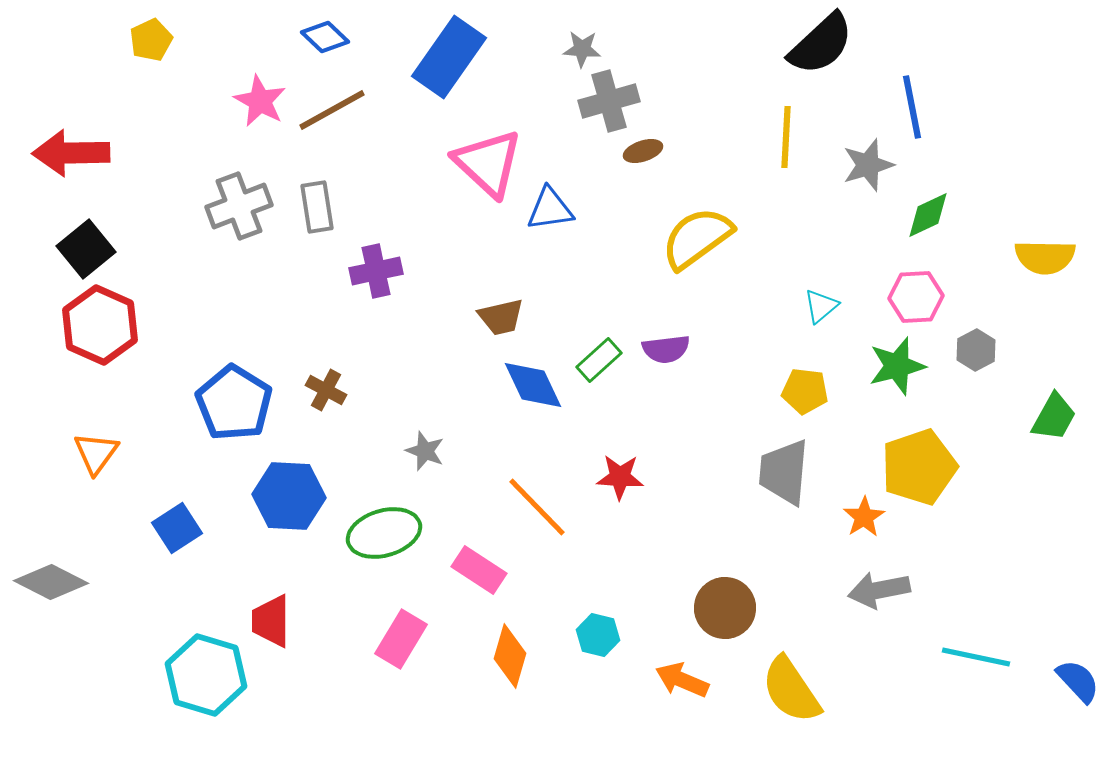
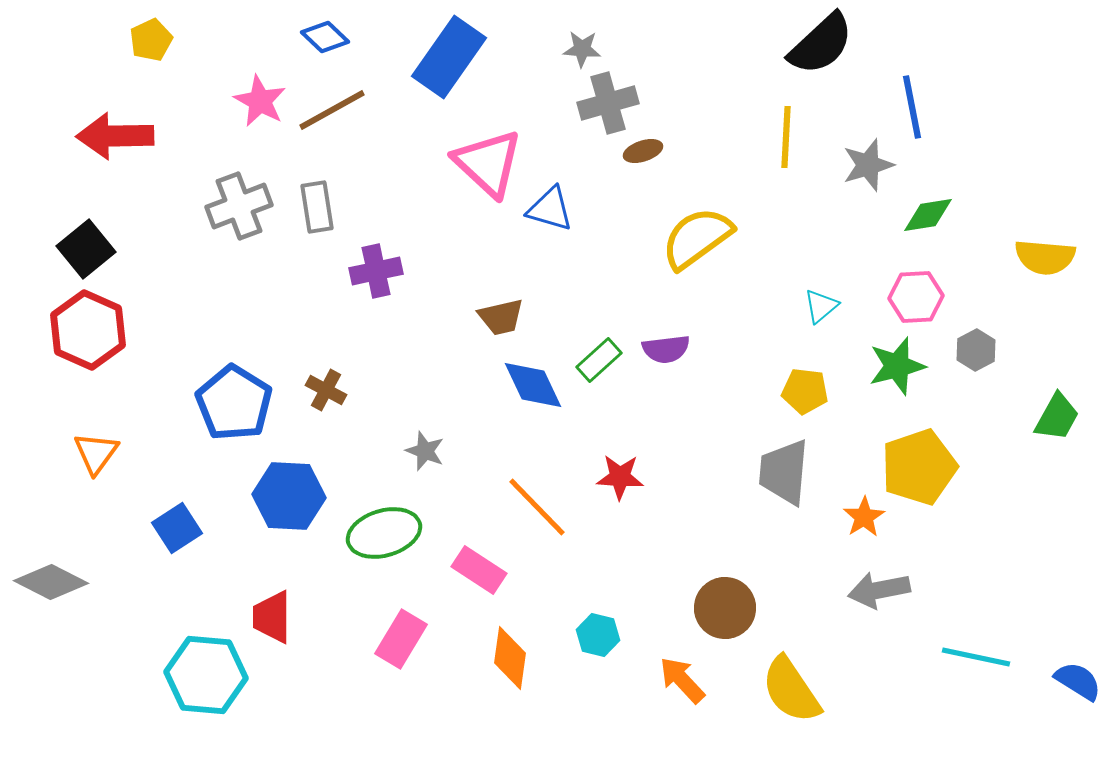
gray cross at (609, 101): moved 1 px left, 2 px down
red arrow at (71, 153): moved 44 px right, 17 px up
blue triangle at (550, 209): rotated 24 degrees clockwise
green diamond at (928, 215): rotated 16 degrees clockwise
yellow semicircle at (1045, 257): rotated 4 degrees clockwise
red hexagon at (100, 325): moved 12 px left, 5 px down
green trapezoid at (1054, 417): moved 3 px right
red trapezoid at (271, 621): moved 1 px right, 4 px up
orange diamond at (510, 656): moved 2 px down; rotated 8 degrees counterclockwise
cyan hexagon at (206, 675): rotated 12 degrees counterclockwise
orange arrow at (682, 680): rotated 24 degrees clockwise
blue semicircle at (1078, 681): rotated 15 degrees counterclockwise
